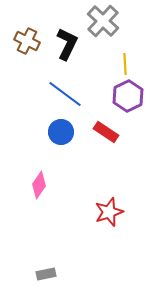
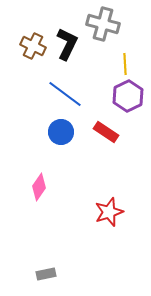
gray cross: moved 3 px down; rotated 28 degrees counterclockwise
brown cross: moved 6 px right, 5 px down
pink diamond: moved 2 px down
